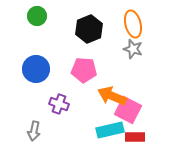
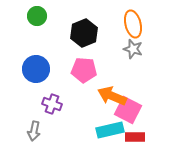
black hexagon: moved 5 px left, 4 px down
purple cross: moved 7 px left
